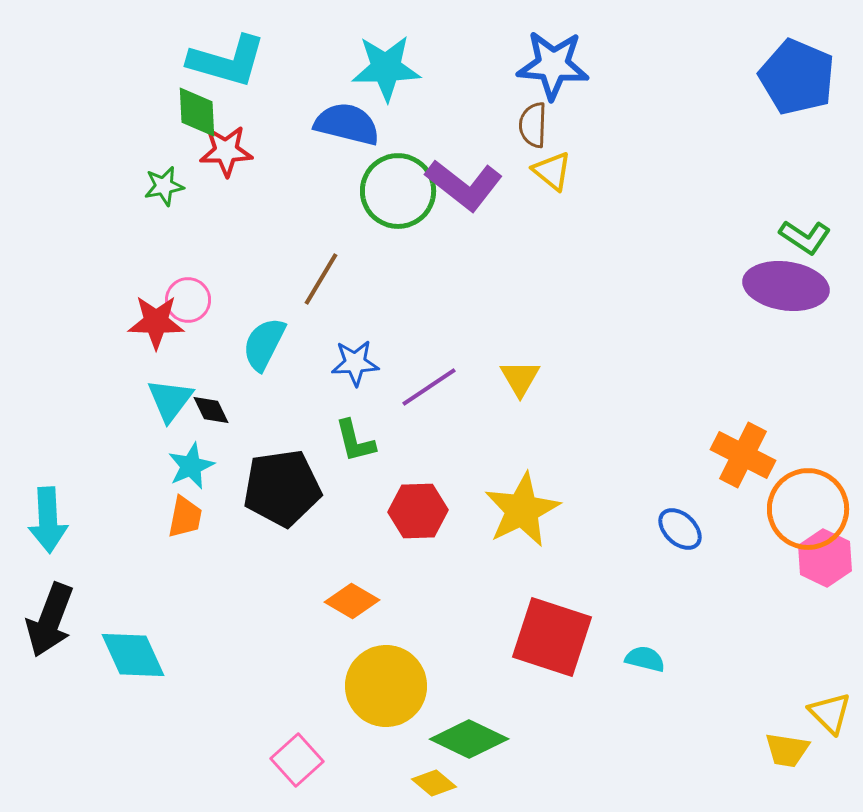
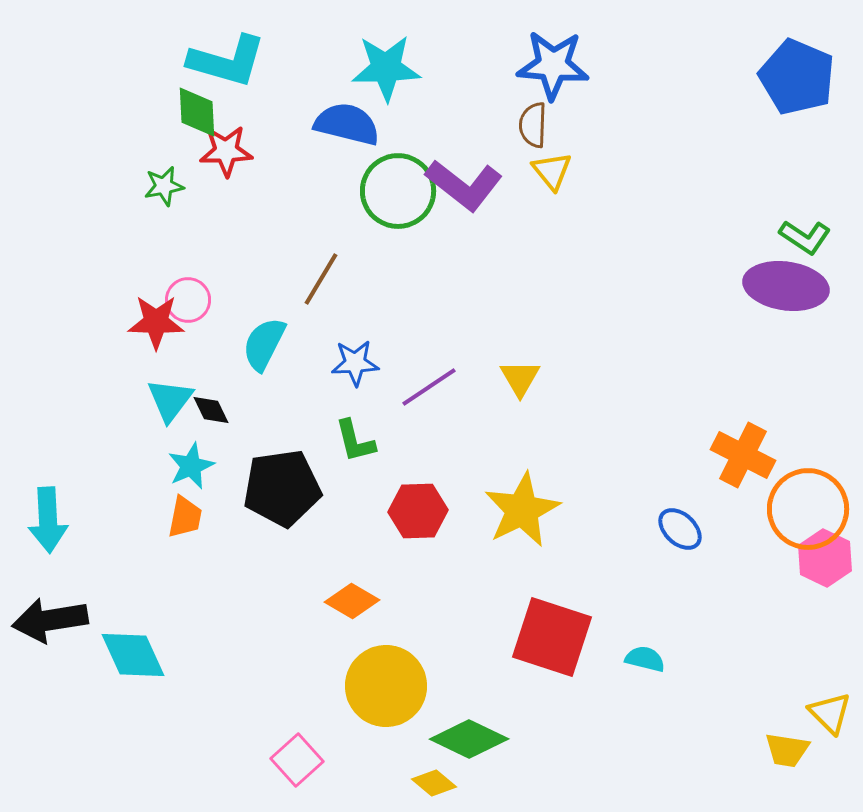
yellow triangle at (552, 171): rotated 12 degrees clockwise
black arrow at (50, 620): rotated 60 degrees clockwise
